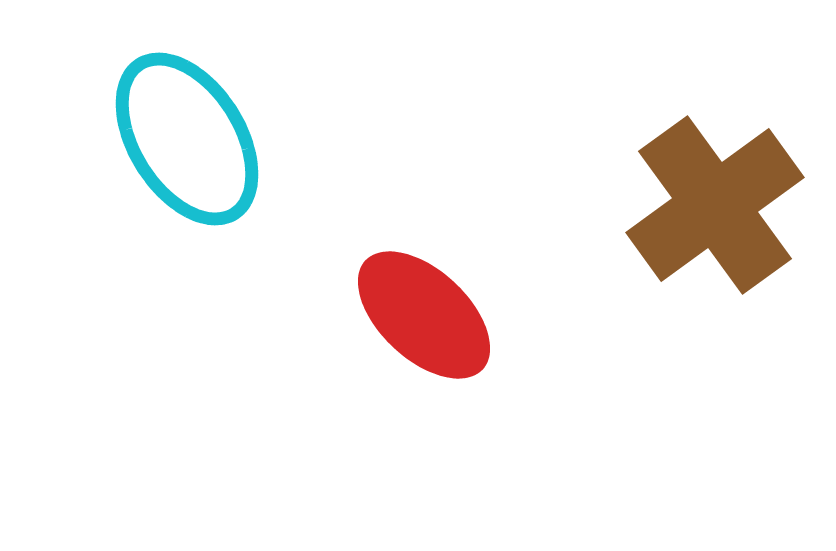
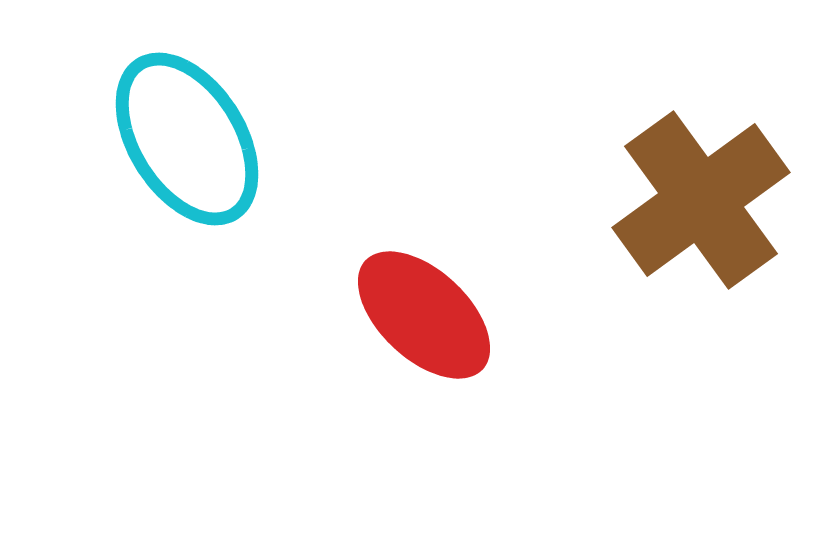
brown cross: moved 14 px left, 5 px up
